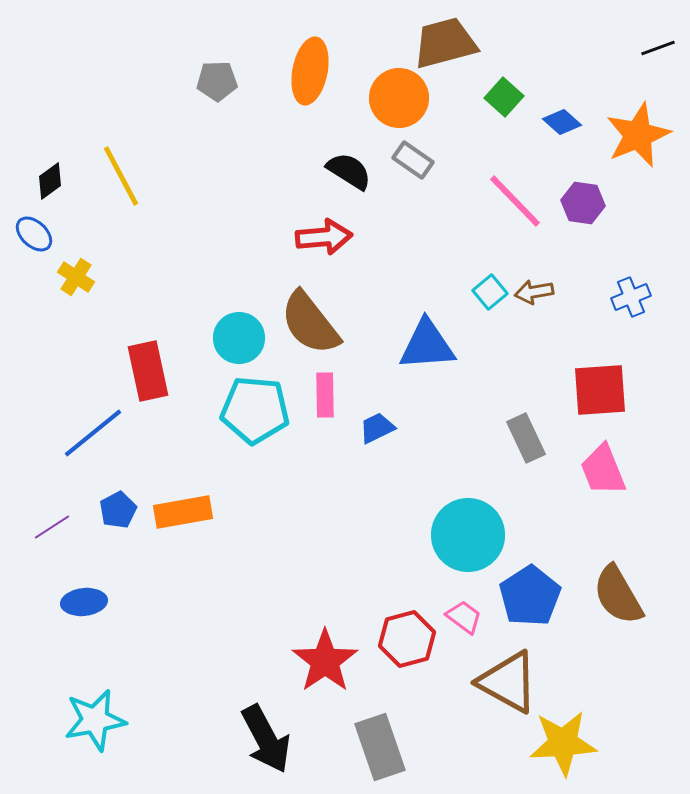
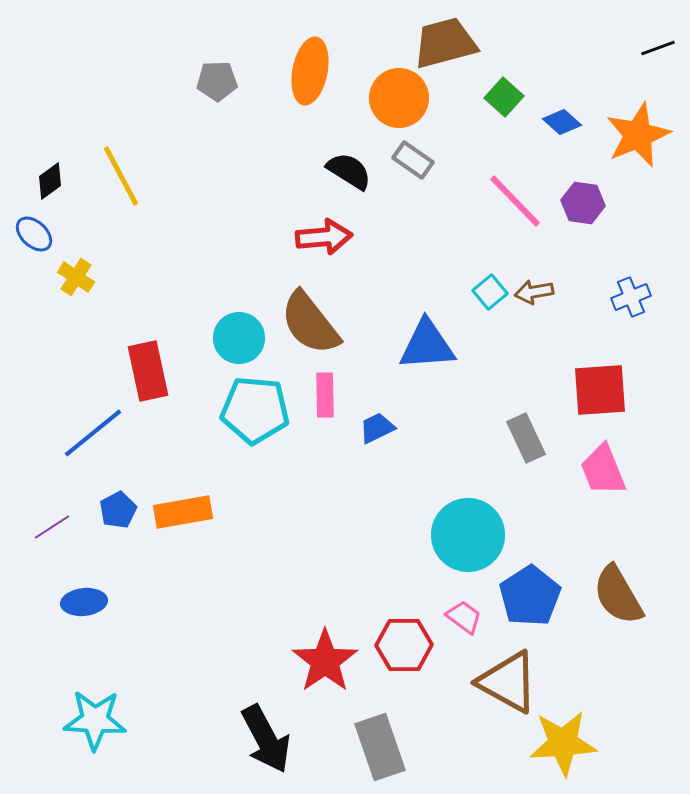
red hexagon at (407, 639): moved 3 px left, 6 px down; rotated 14 degrees clockwise
cyan star at (95, 720): rotated 14 degrees clockwise
